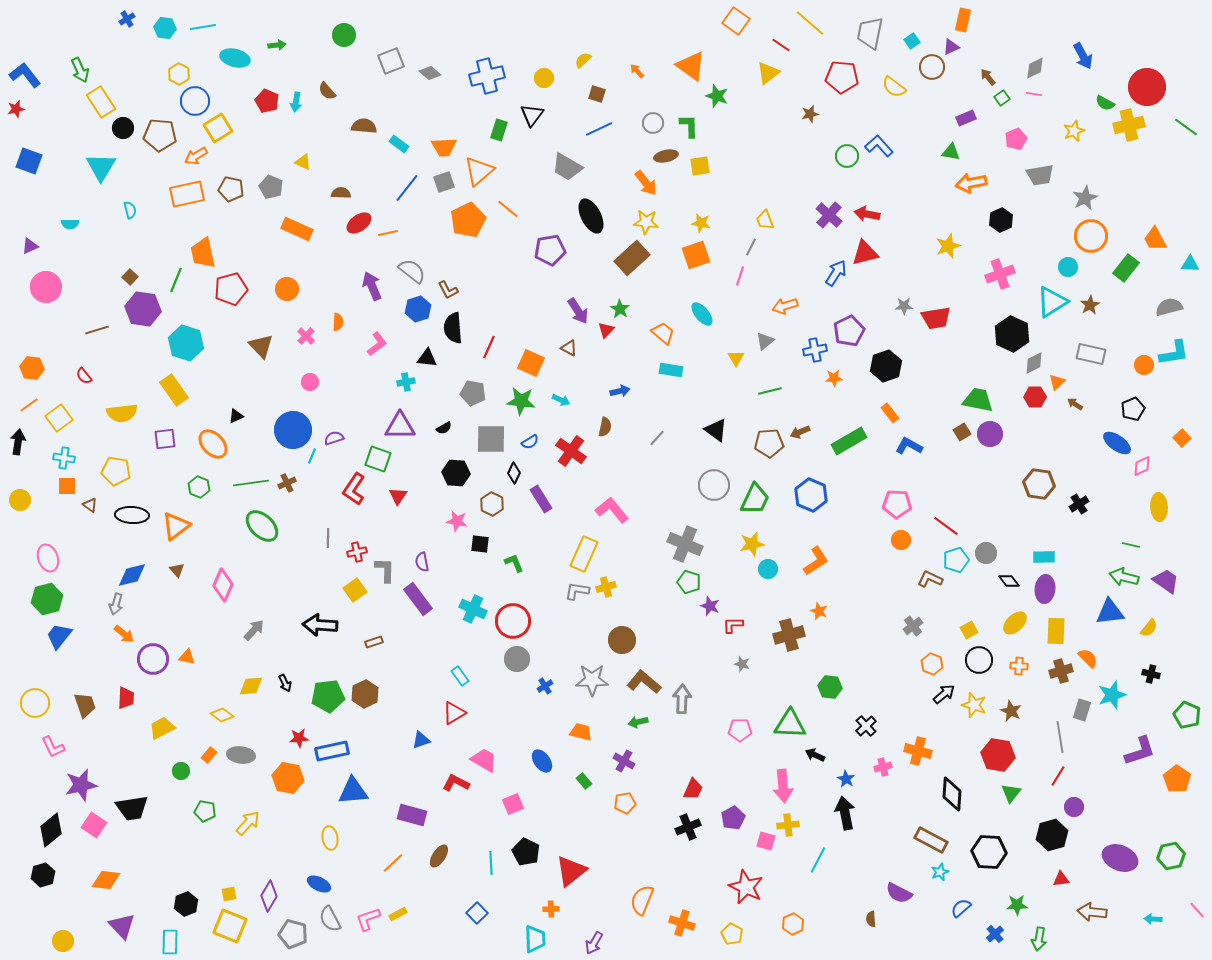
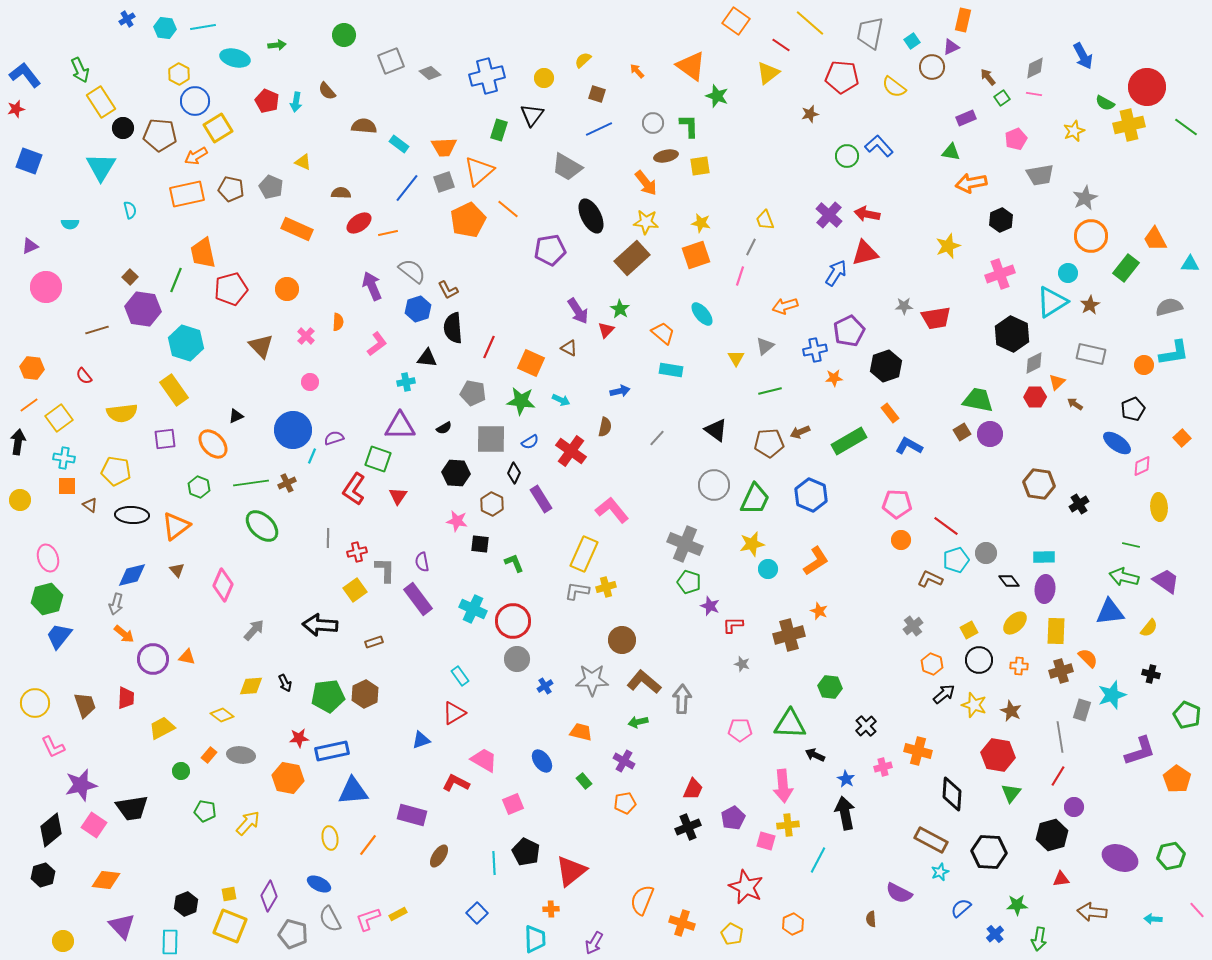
cyan circle at (1068, 267): moved 6 px down
gray triangle at (765, 341): moved 5 px down
orange line at (393, 863): moved 25 px left, 18 px up; rotated 10 degrees counterclockwise
cyan line at (491, 863): moved 3 px right
